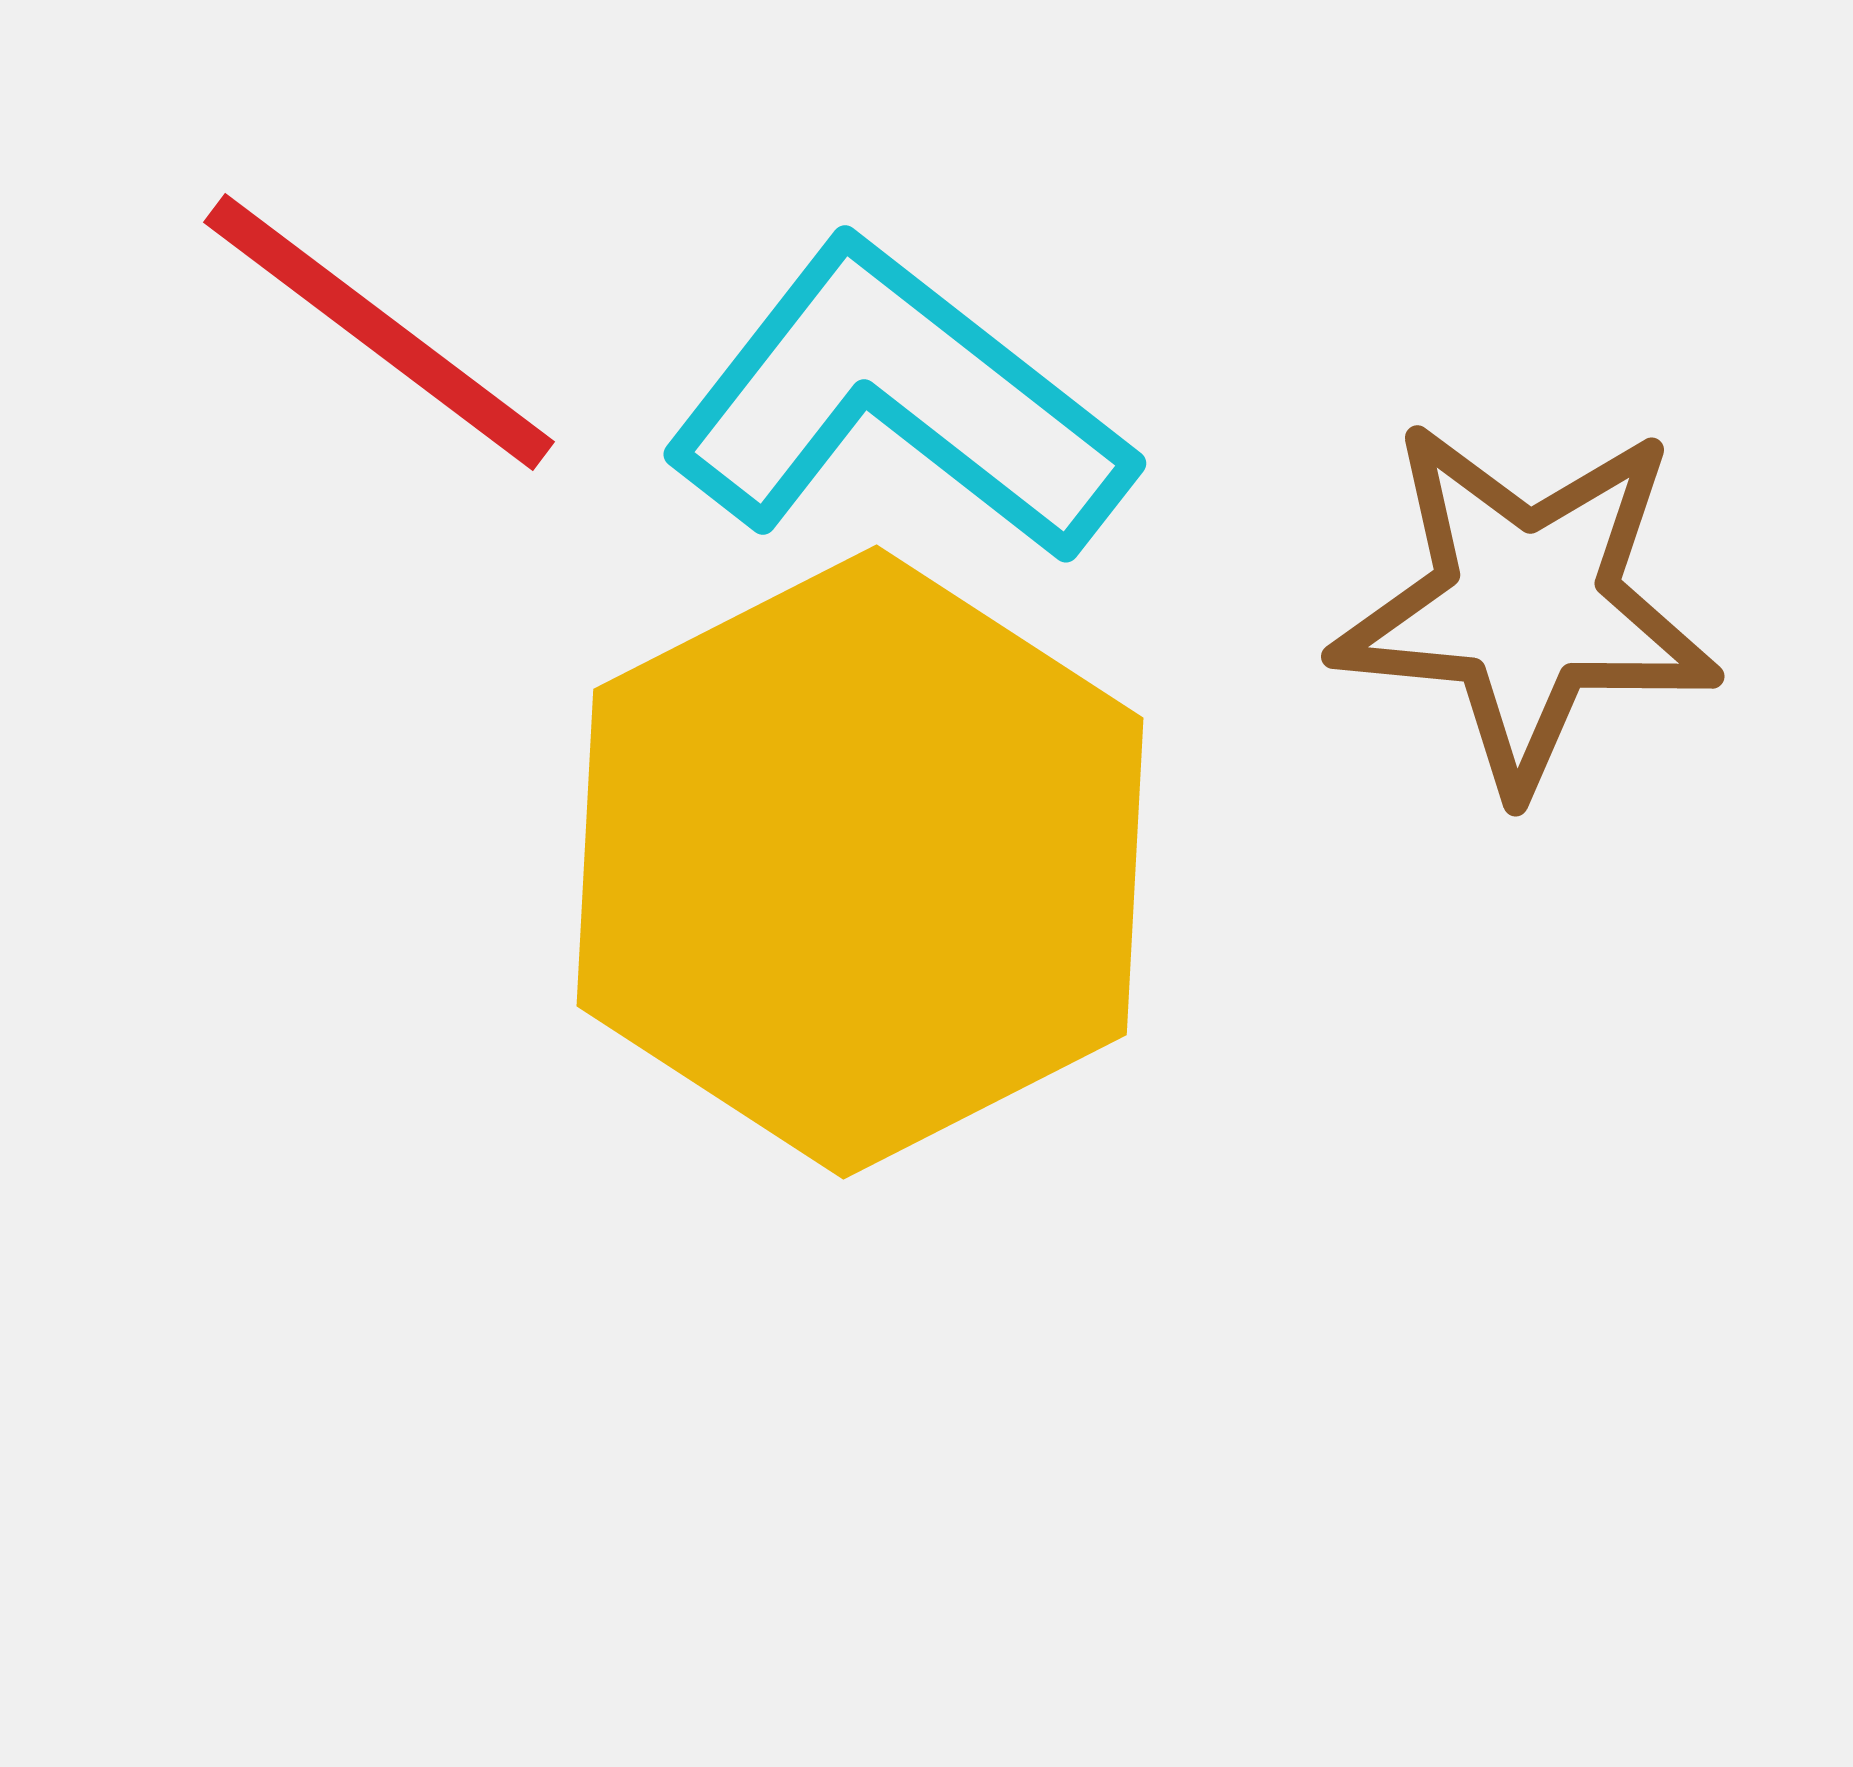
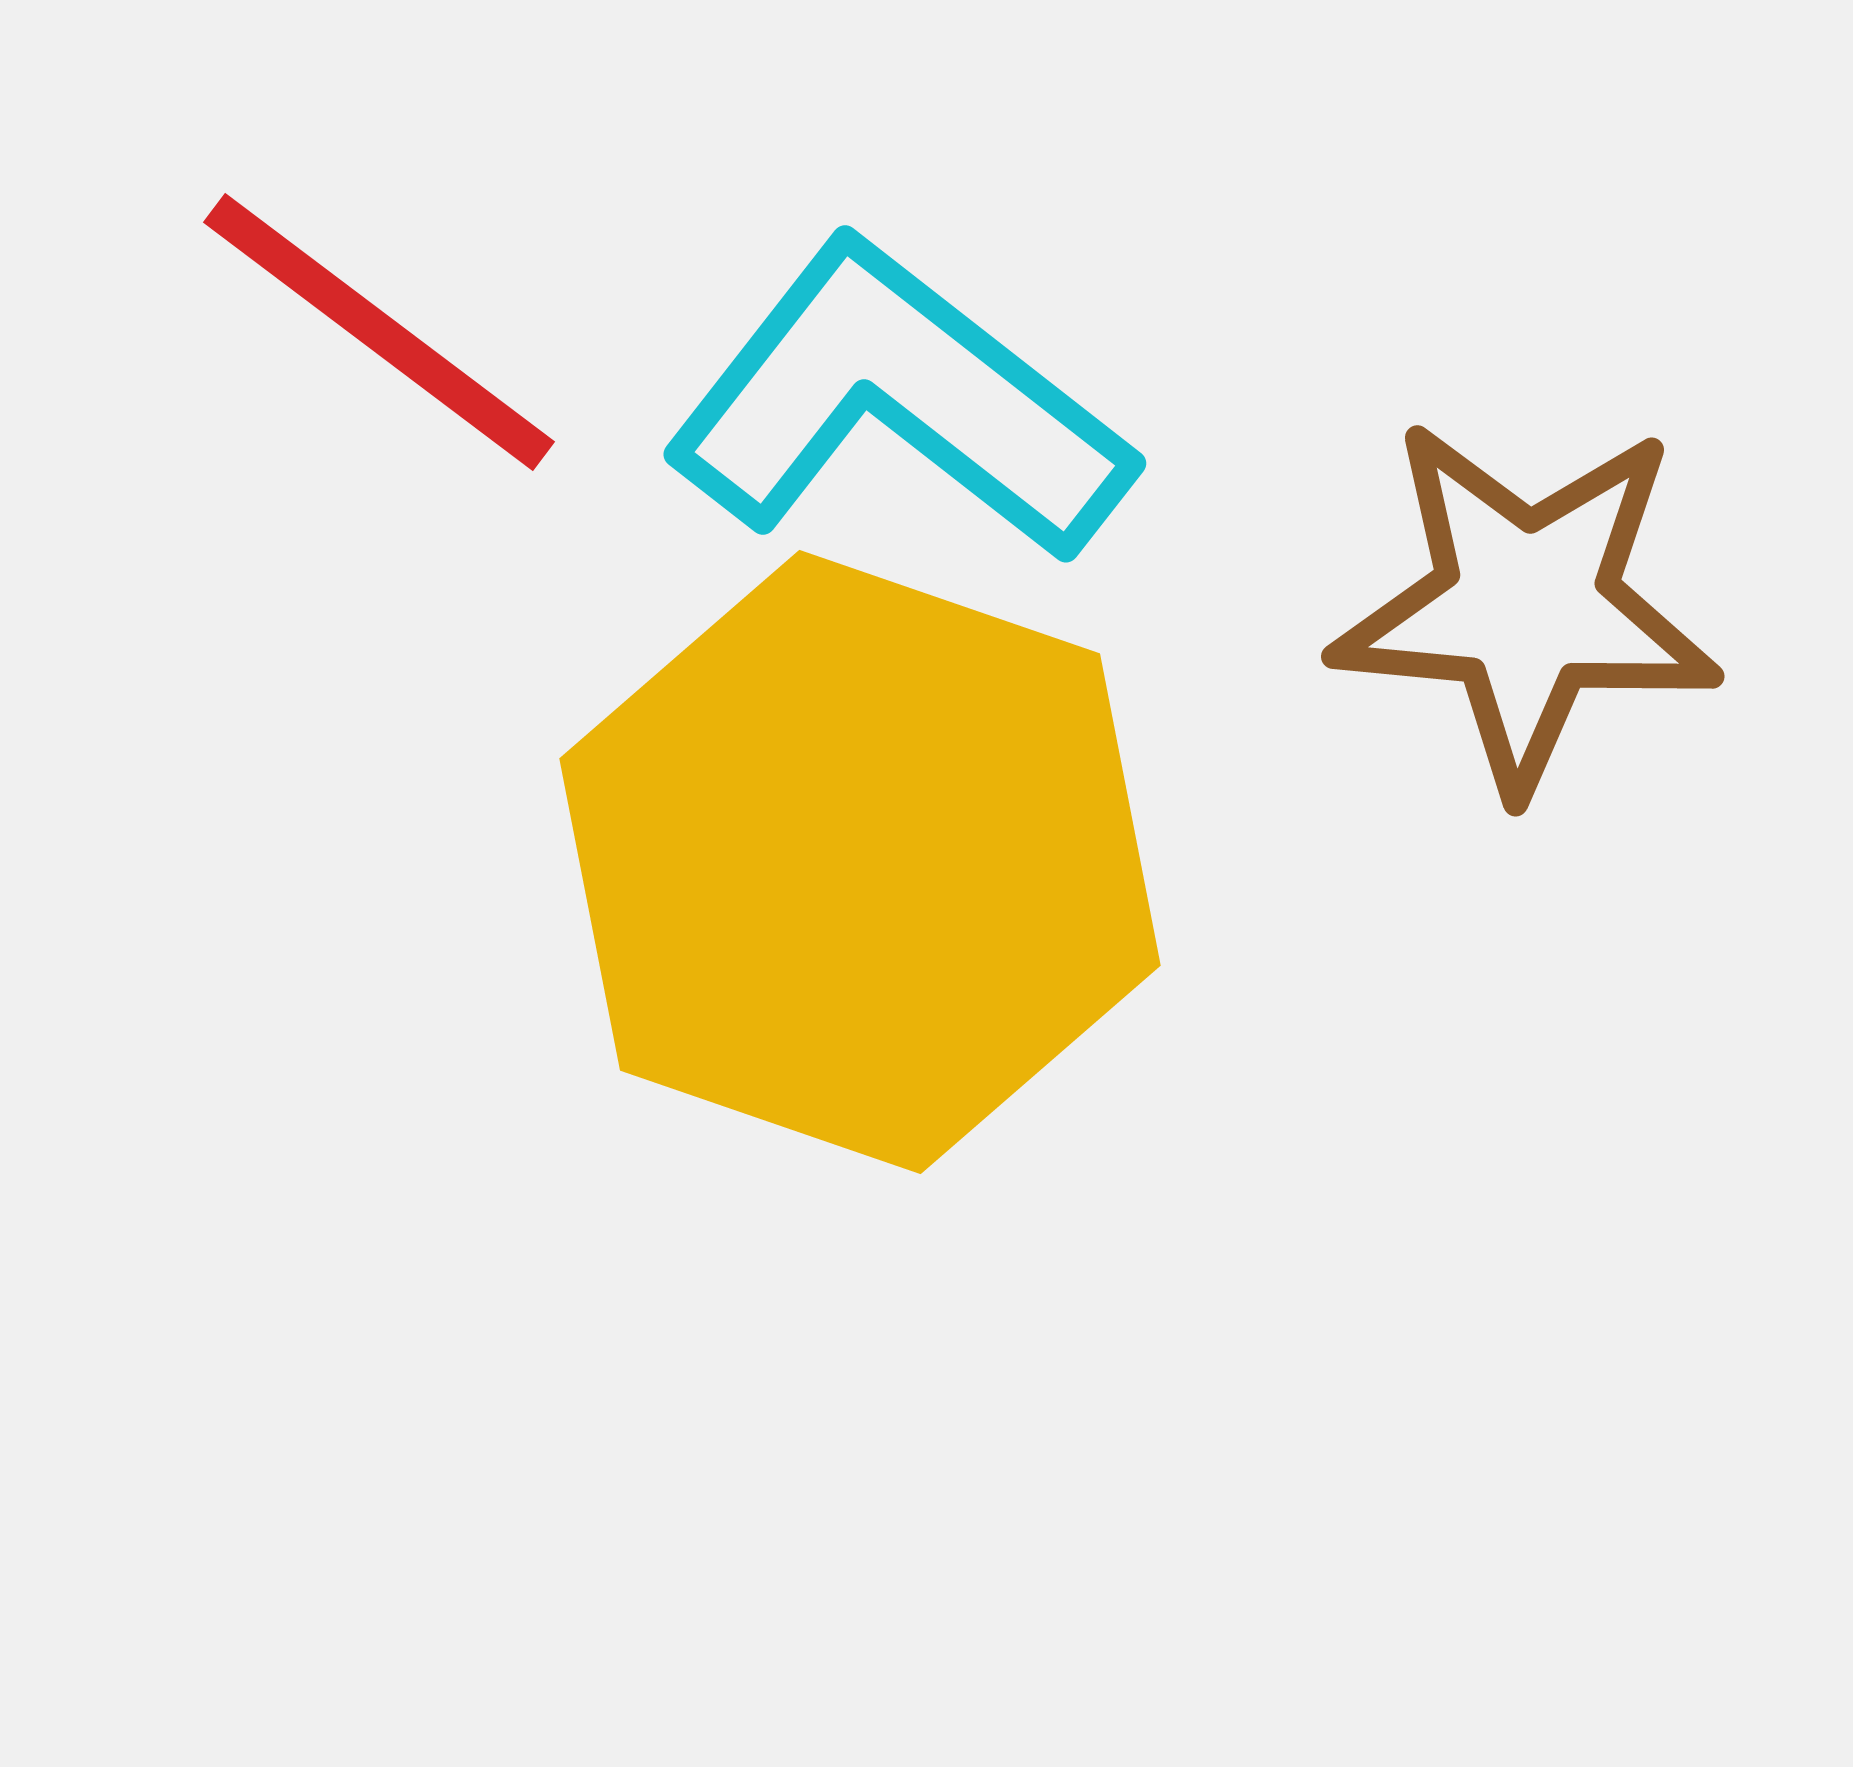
yellow hexagon: rotated 14 degrees counterclockwise
